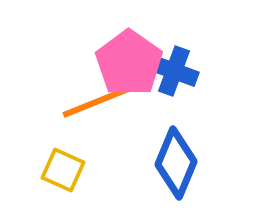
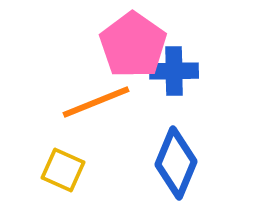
pink pentagon: moved 4 px right, 18 px up
blue cross: rotated 21 degrees counterclockwise
